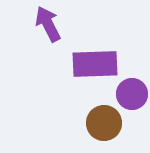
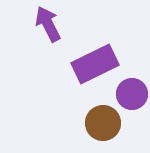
purple rectangle: rotated 24 degrees counterclockwise
brown circle: moved 1 px left
